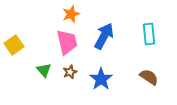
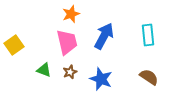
cyan rectangle: moved 1 px left, 1 px down
green triangle: rotated 28 degrees counterclockwise
blue star: rotated 15 degrees counterclockwise
